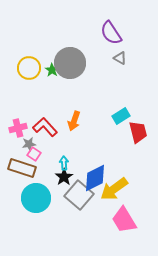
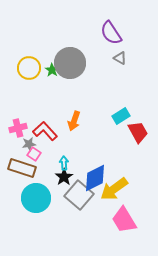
red L-shape: moved 4 px down
red trapezoid: rotated 15 degrees counterclockwise
